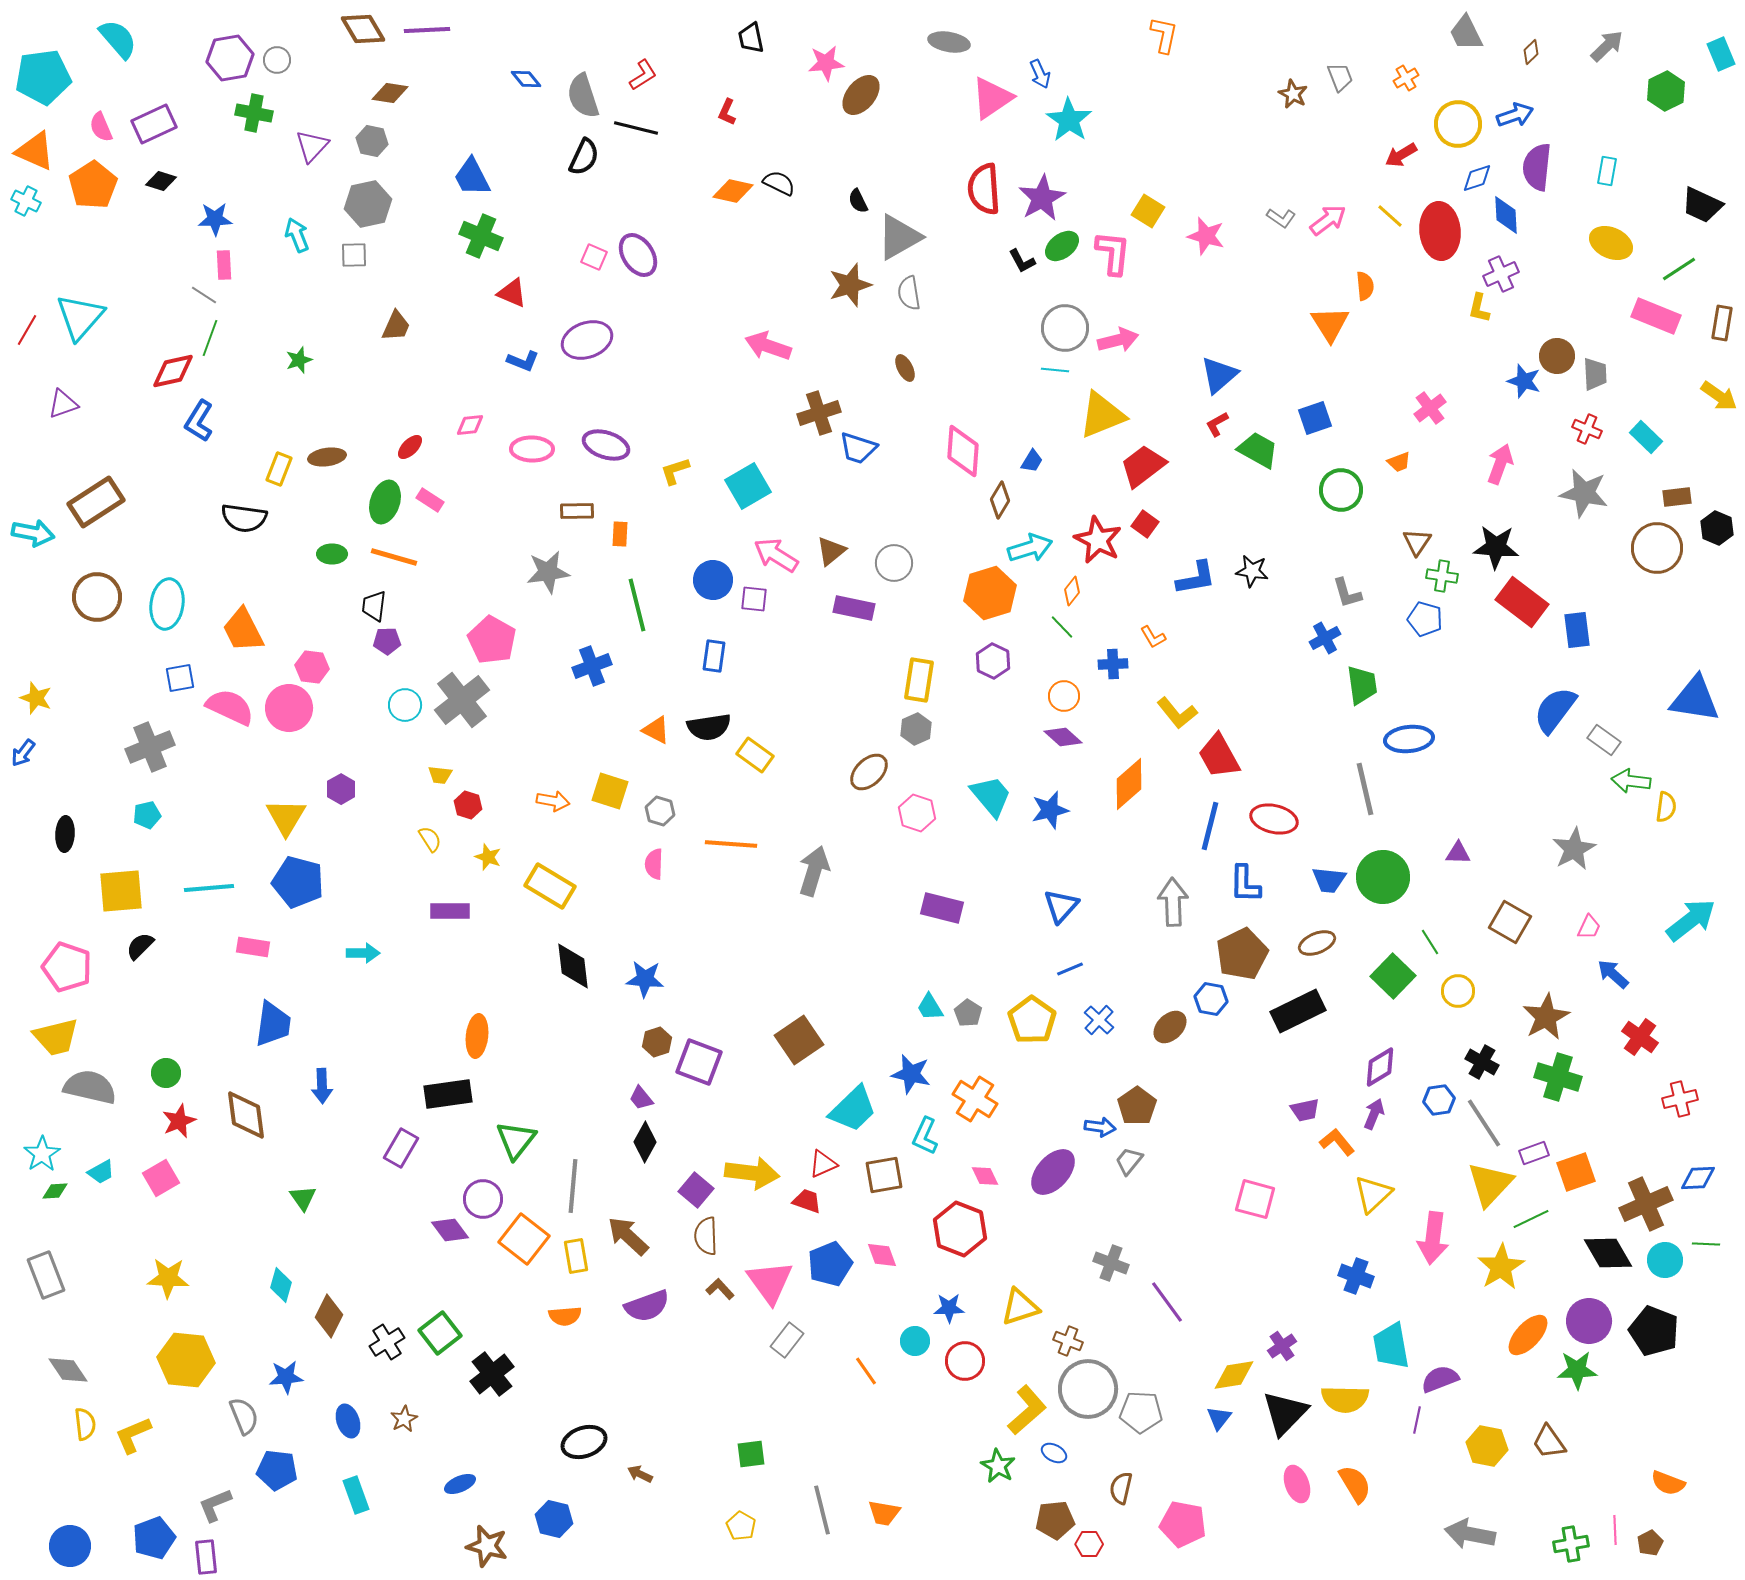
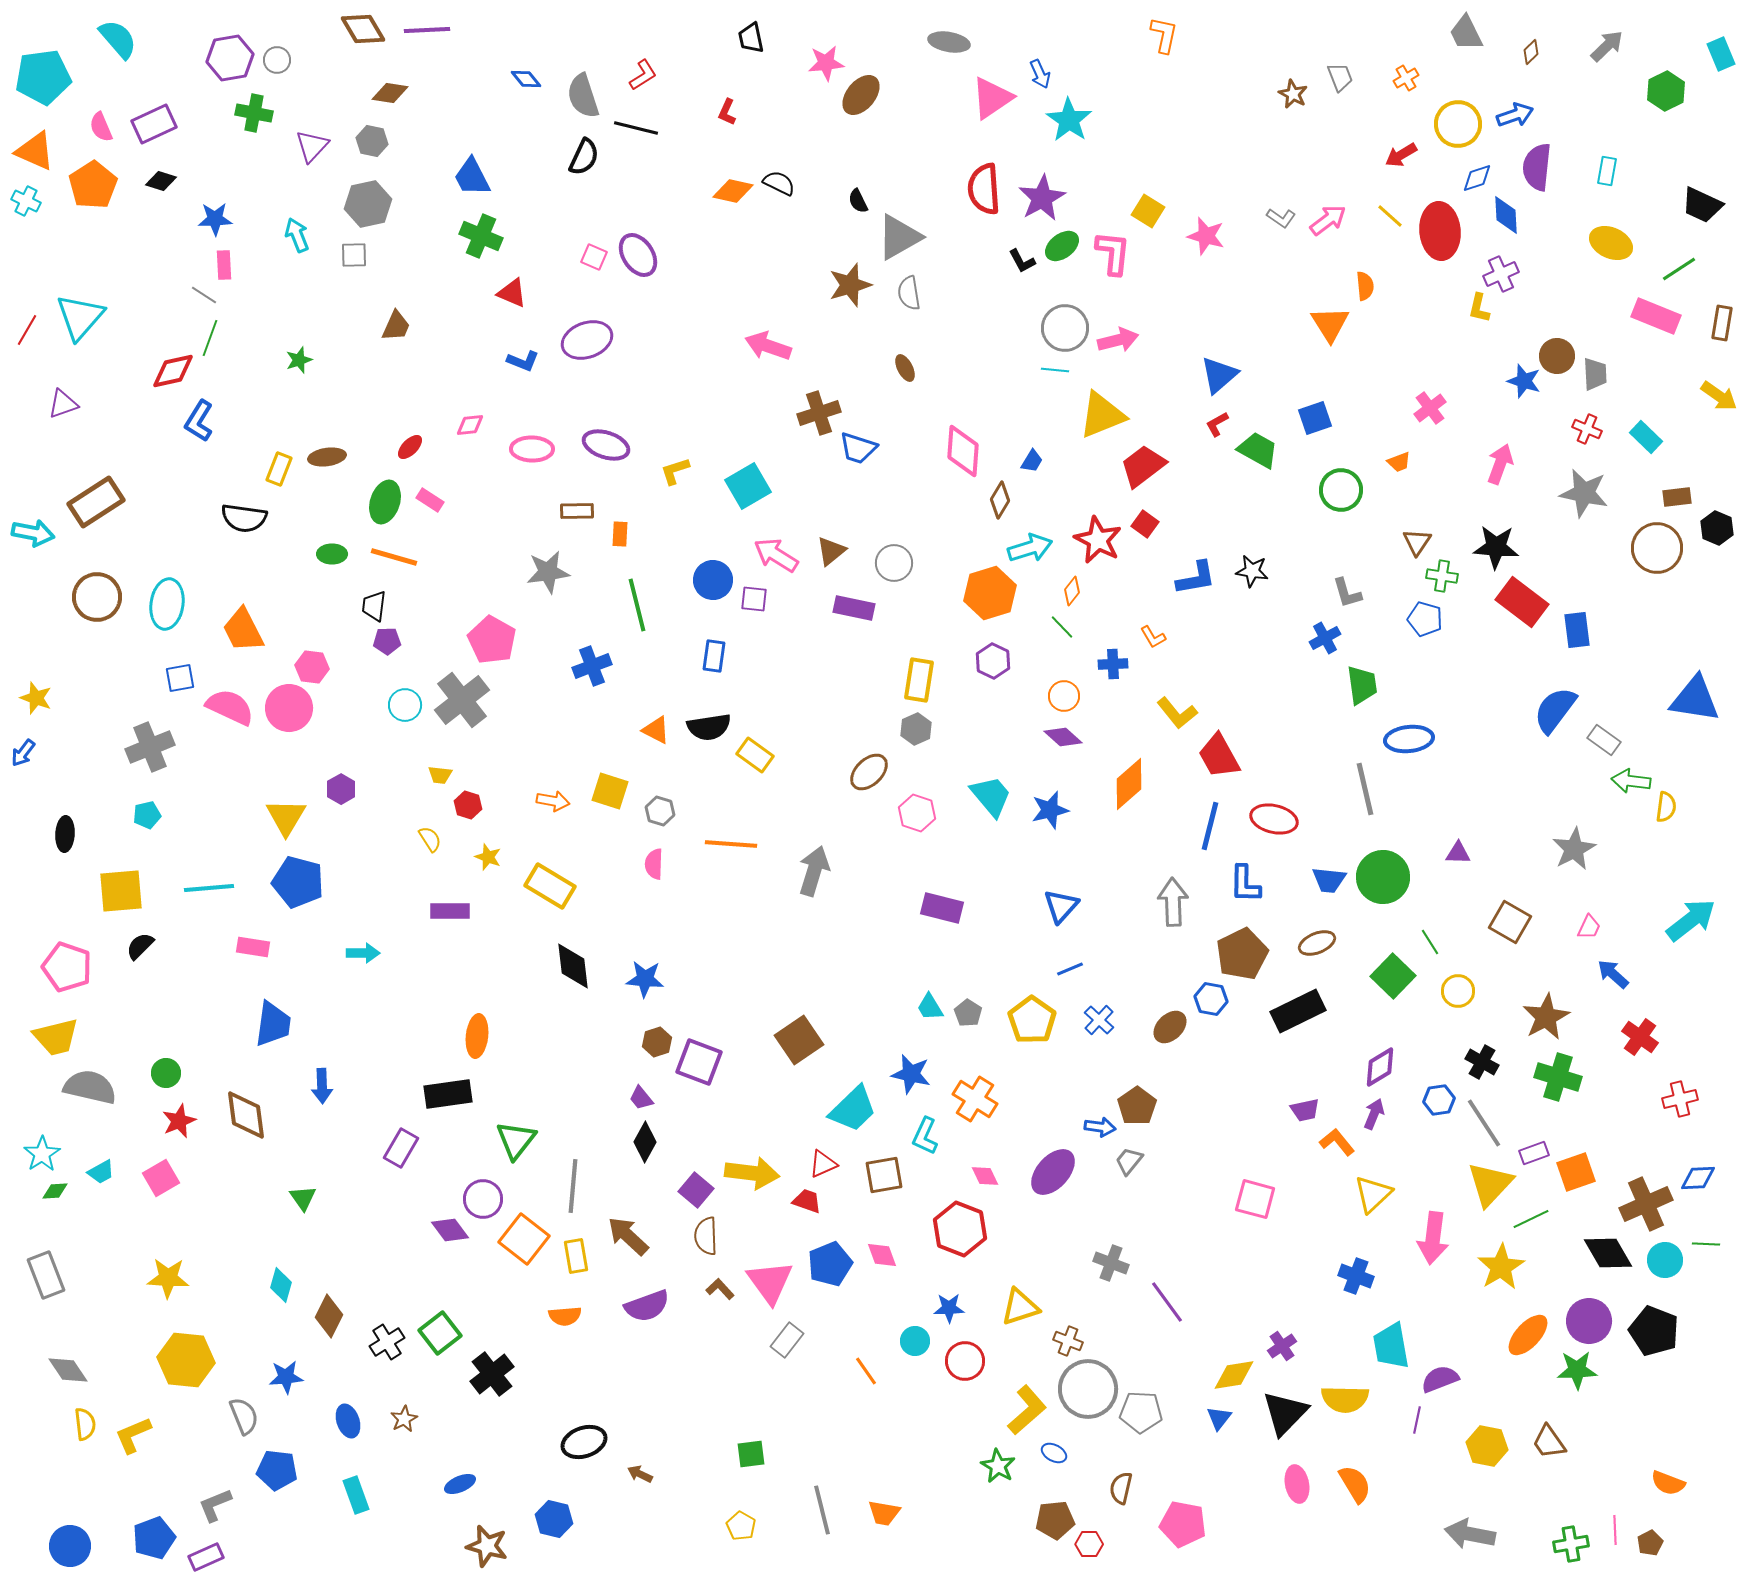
pink ellipse at (1297, 1484): rotated 9 degrees clockwise
purple rectangle at (206, 1557): rotated 72 degrees clockwise
